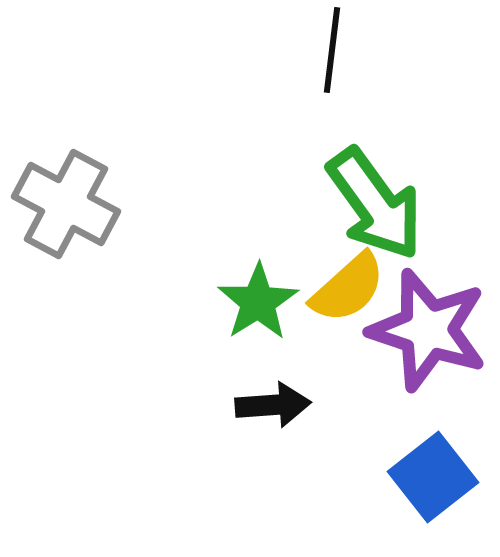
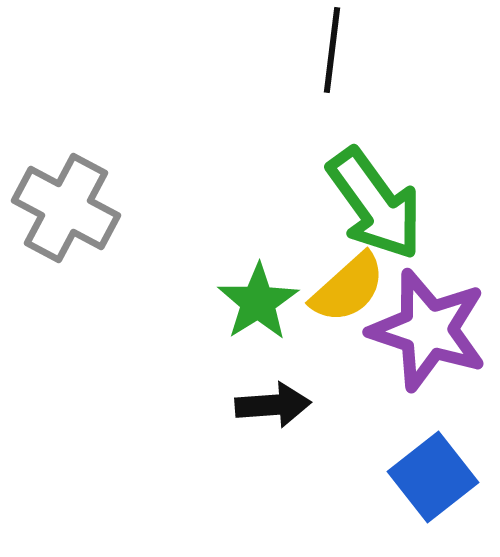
gray cross: moved 4 px down
